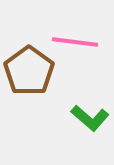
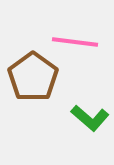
brown pentagon: moved 4 px right, 6 px down
